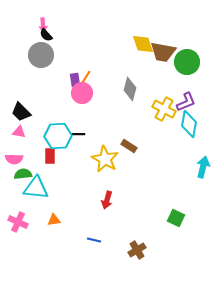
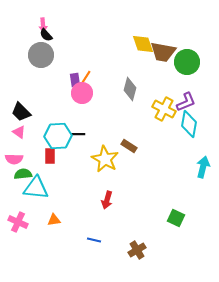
pink triangle: rotated 24 degrees clockwise
